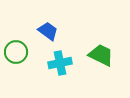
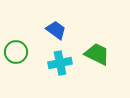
blue trapezoid: moved 8 px right, 1 px up
green trapezoid: moved 4 px left, 1 px up
